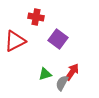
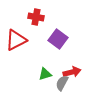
red triangle: moved 1 px right, 1 px up
red arrow: rotated 42 degrees clockwise
